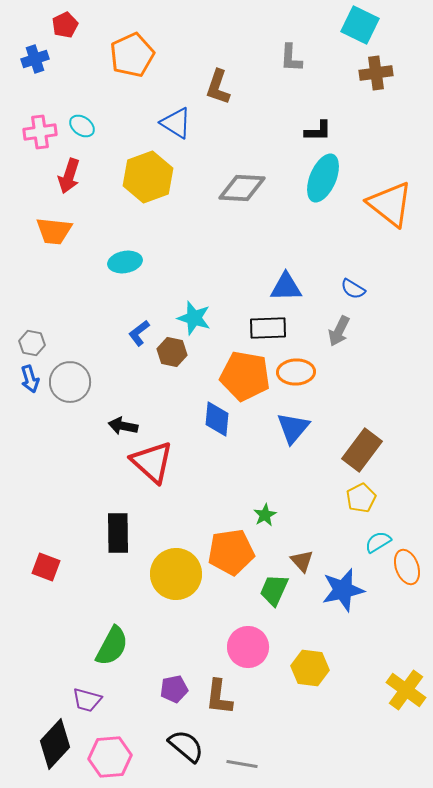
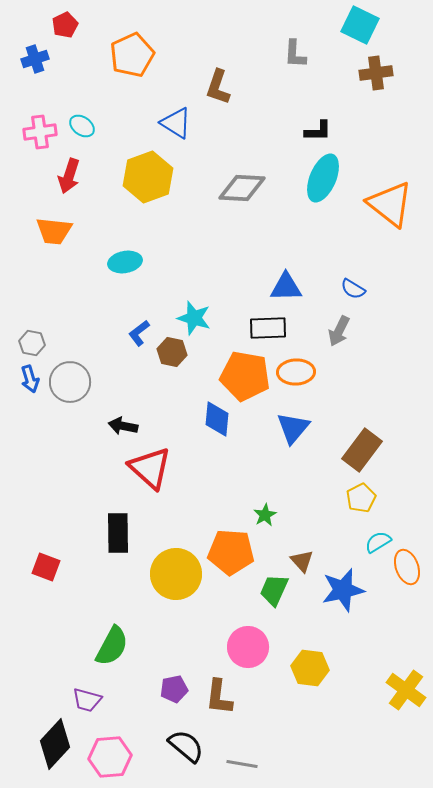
gray L-shape at (291, 58): moved 4 px right, 4 px up
red triangle at (152, 462): moved 2 px left, 6 px down
orange pentagon at (231, 552): rotated 12 degrees clockwise
